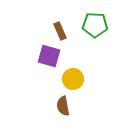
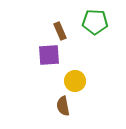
green pentagon: moved 3 px up
purple square: moved 1 px up; rotated 20 degrees counterclockwise
yellow circle: moved 2 px right, 2 px down
